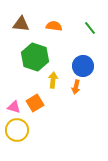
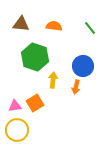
pink triangle: moved 1 px right, 1 px up; rotated 24 degrees counterclockwise
